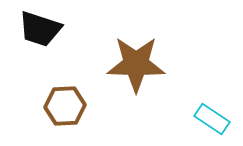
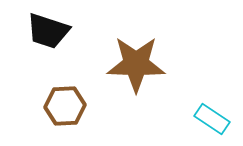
black trapezoid: moved 8 px right, 2 px down
